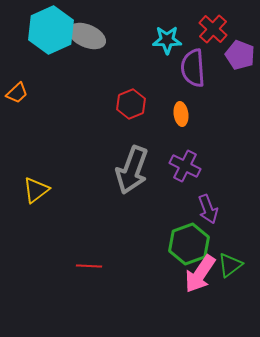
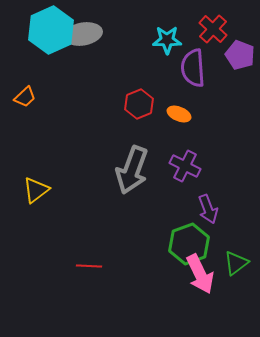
gray ellipse: moved 4 px left, 2 px up; rotated 33 degrees counterclockwise
orange trapezoid: moved 8 px right, 4 px down
red hexagon: moved 8 px right
orange ellipse: moved 2 px left; rotated 60 degrees counterclockwise
green triangle: moved 6 px right, 2 px up
pink arrow: rotated 60 degrees counterclockwise
